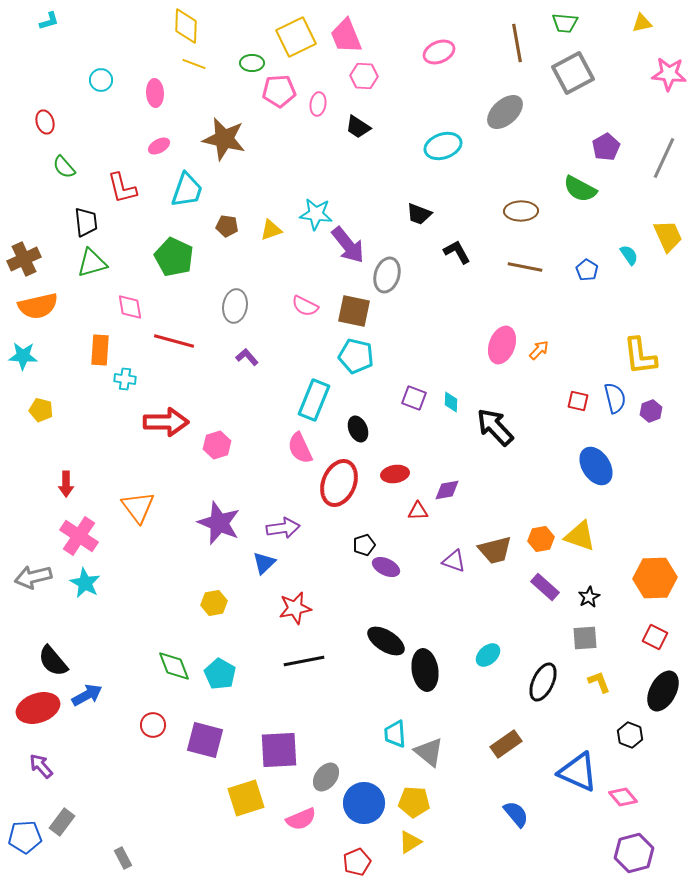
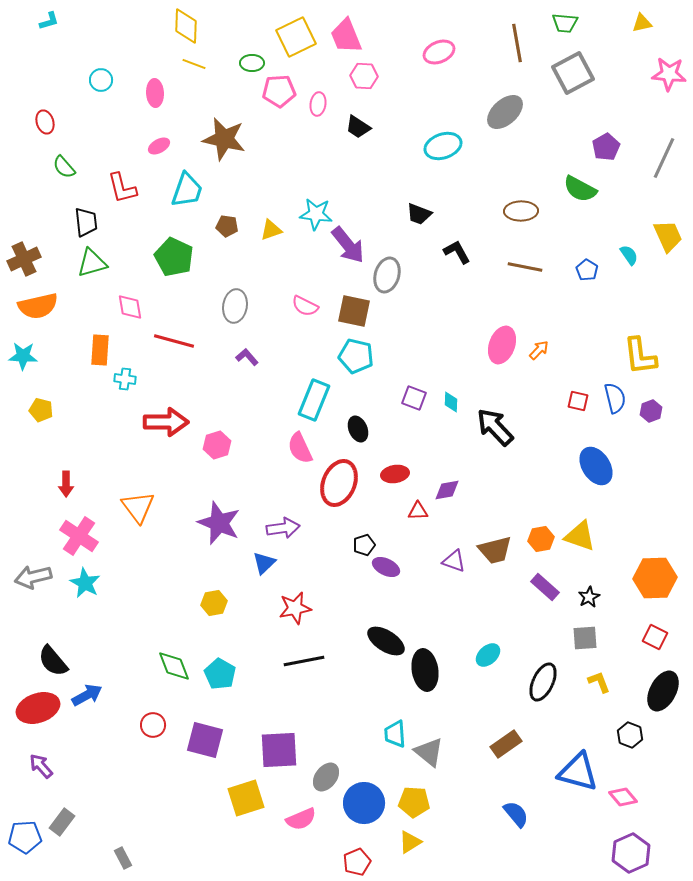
blue triangle at (578, 772): rotated 9 degrees counterclockwise
purple hexagon at (634, 853): moved 3 px left; rotated 9 degrees counterclockwise
